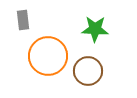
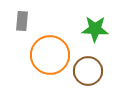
gray rectangle: moved 1 px left, 1 px down; rotated 12 degrees clockwise
orange circle: moved 2 px right, 1 px up
